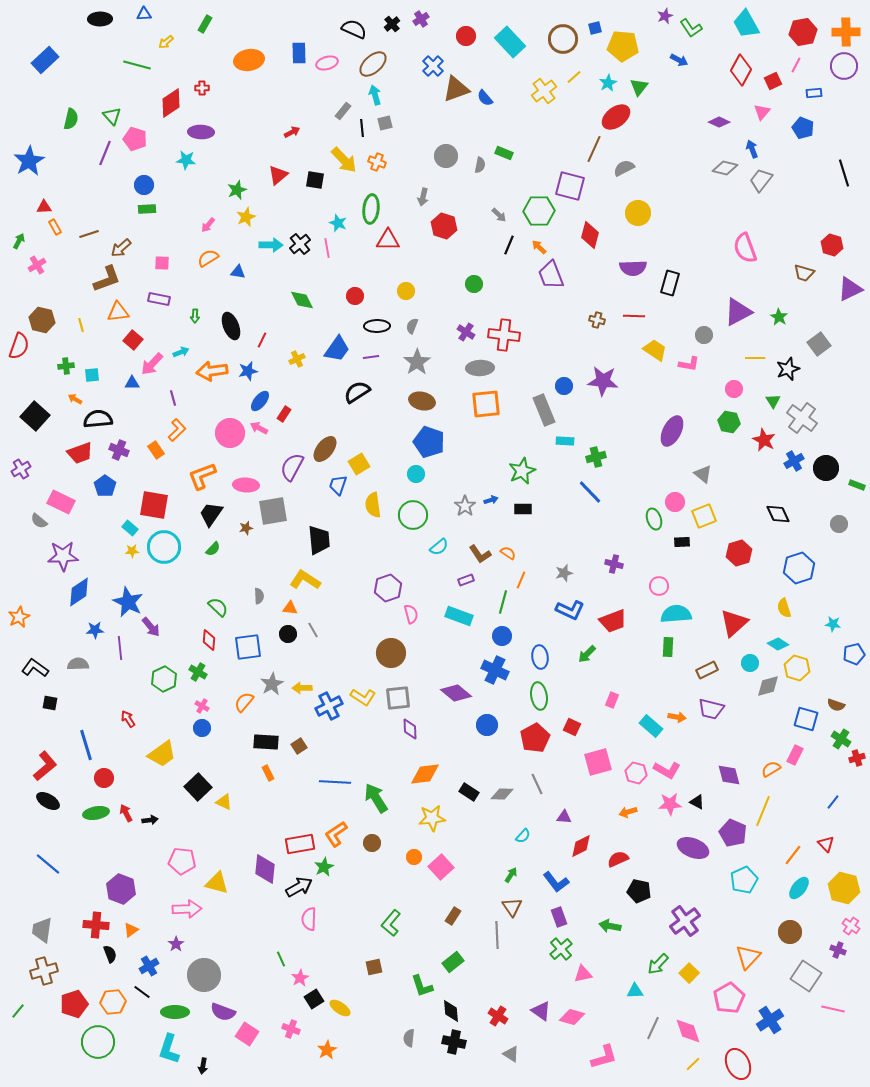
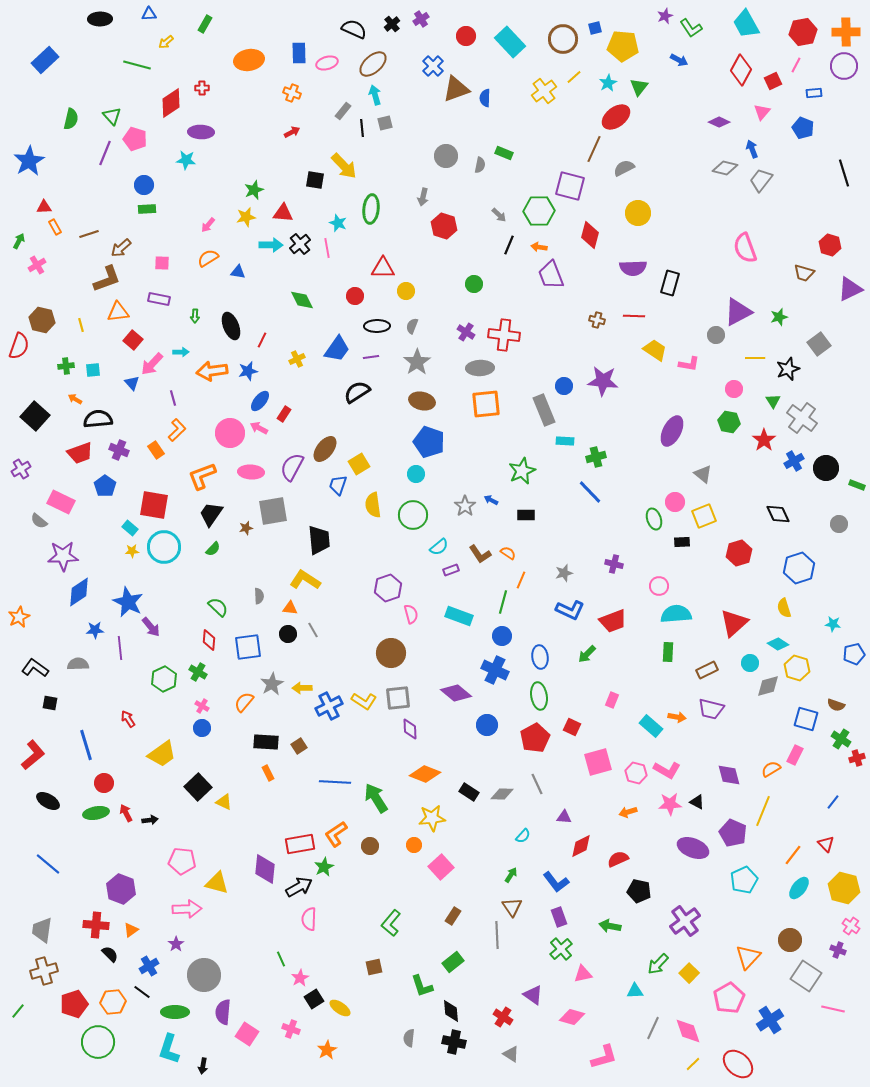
blue triangle at (144, 14): moved 5 px right
blue semicircle at (485, 98): rotated 42 degrees clockwise
yellow arrow at (344, 160): moved 6 px down
orange cross at (377, 162): moved 85 px left, 69 px up
red triangle at (278, 175): moved 5 px right, 38 px down; rotated 45 degrees clockwise
green star at (237, 190): moved 17 px right
yellow star at (246, 217): rotated 12 degrees clockwise
red triangle at (388, 240): moved 5 px left, 28 px down
red hexagon at (832, 245): moved 2 px left
orange arrow at (539, 247): rotated 35 degrees counterclockwise
green star at (779, 317): rotated 24 degrees clockwise
gray circle at (704, 335): moved 12 px right
cyan arrow at (181, 352): rotated 21 degrees clockwise
cyan square at (92, 375): moved 1 px right, 5 px up
blue triangle at (132, 383): rotated 49 degrees clockwise
red star at (764, 440): rotated 10 degrees clockwise
pink ellipse at (246, 485): moved 5 px right, 13 px up
blue arrow at (491, 500): rotated 136 degrees counterclockwise
black rectangle at (523, 509): moved 3 px right, 6 px down
purple rectangle at (466, 580): moved 15 px left, 10 px up
green rectangle at (668, 647): moved 5 px down
yellow L-shape at (363, 697): moved 1 px right, 4 px down
red L-shape at (45, 766): moved 12 px left, 11 px up
orange diamond at (425, 774): rotated 28 degrees clockwise
red circle at (104, 778): moved 5 px down
brown circle at (372, 843): moved 2 px left, 3 px down
orange circle at (414, 857): moved 12 px up
brown circle at (790, 932): moved 8 px down
black semicircle at (110, 954): rotated 24 degrees counterclockwise
purple triangle at (541, 1011): moved 8 px left, 16 px up
purple semicircle at (223, 1012): rotated 75 degrees clockwise
red cross at (498, 1016): moved 5 px right, 1 px down
red ellipse at (738, 1064): rotated 24 degrees counterclockwise
